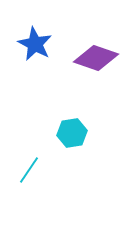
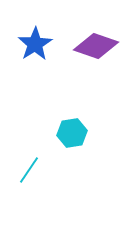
blue star: rotated 12 degrees clockwise
purple diamond: moved 12 px up
